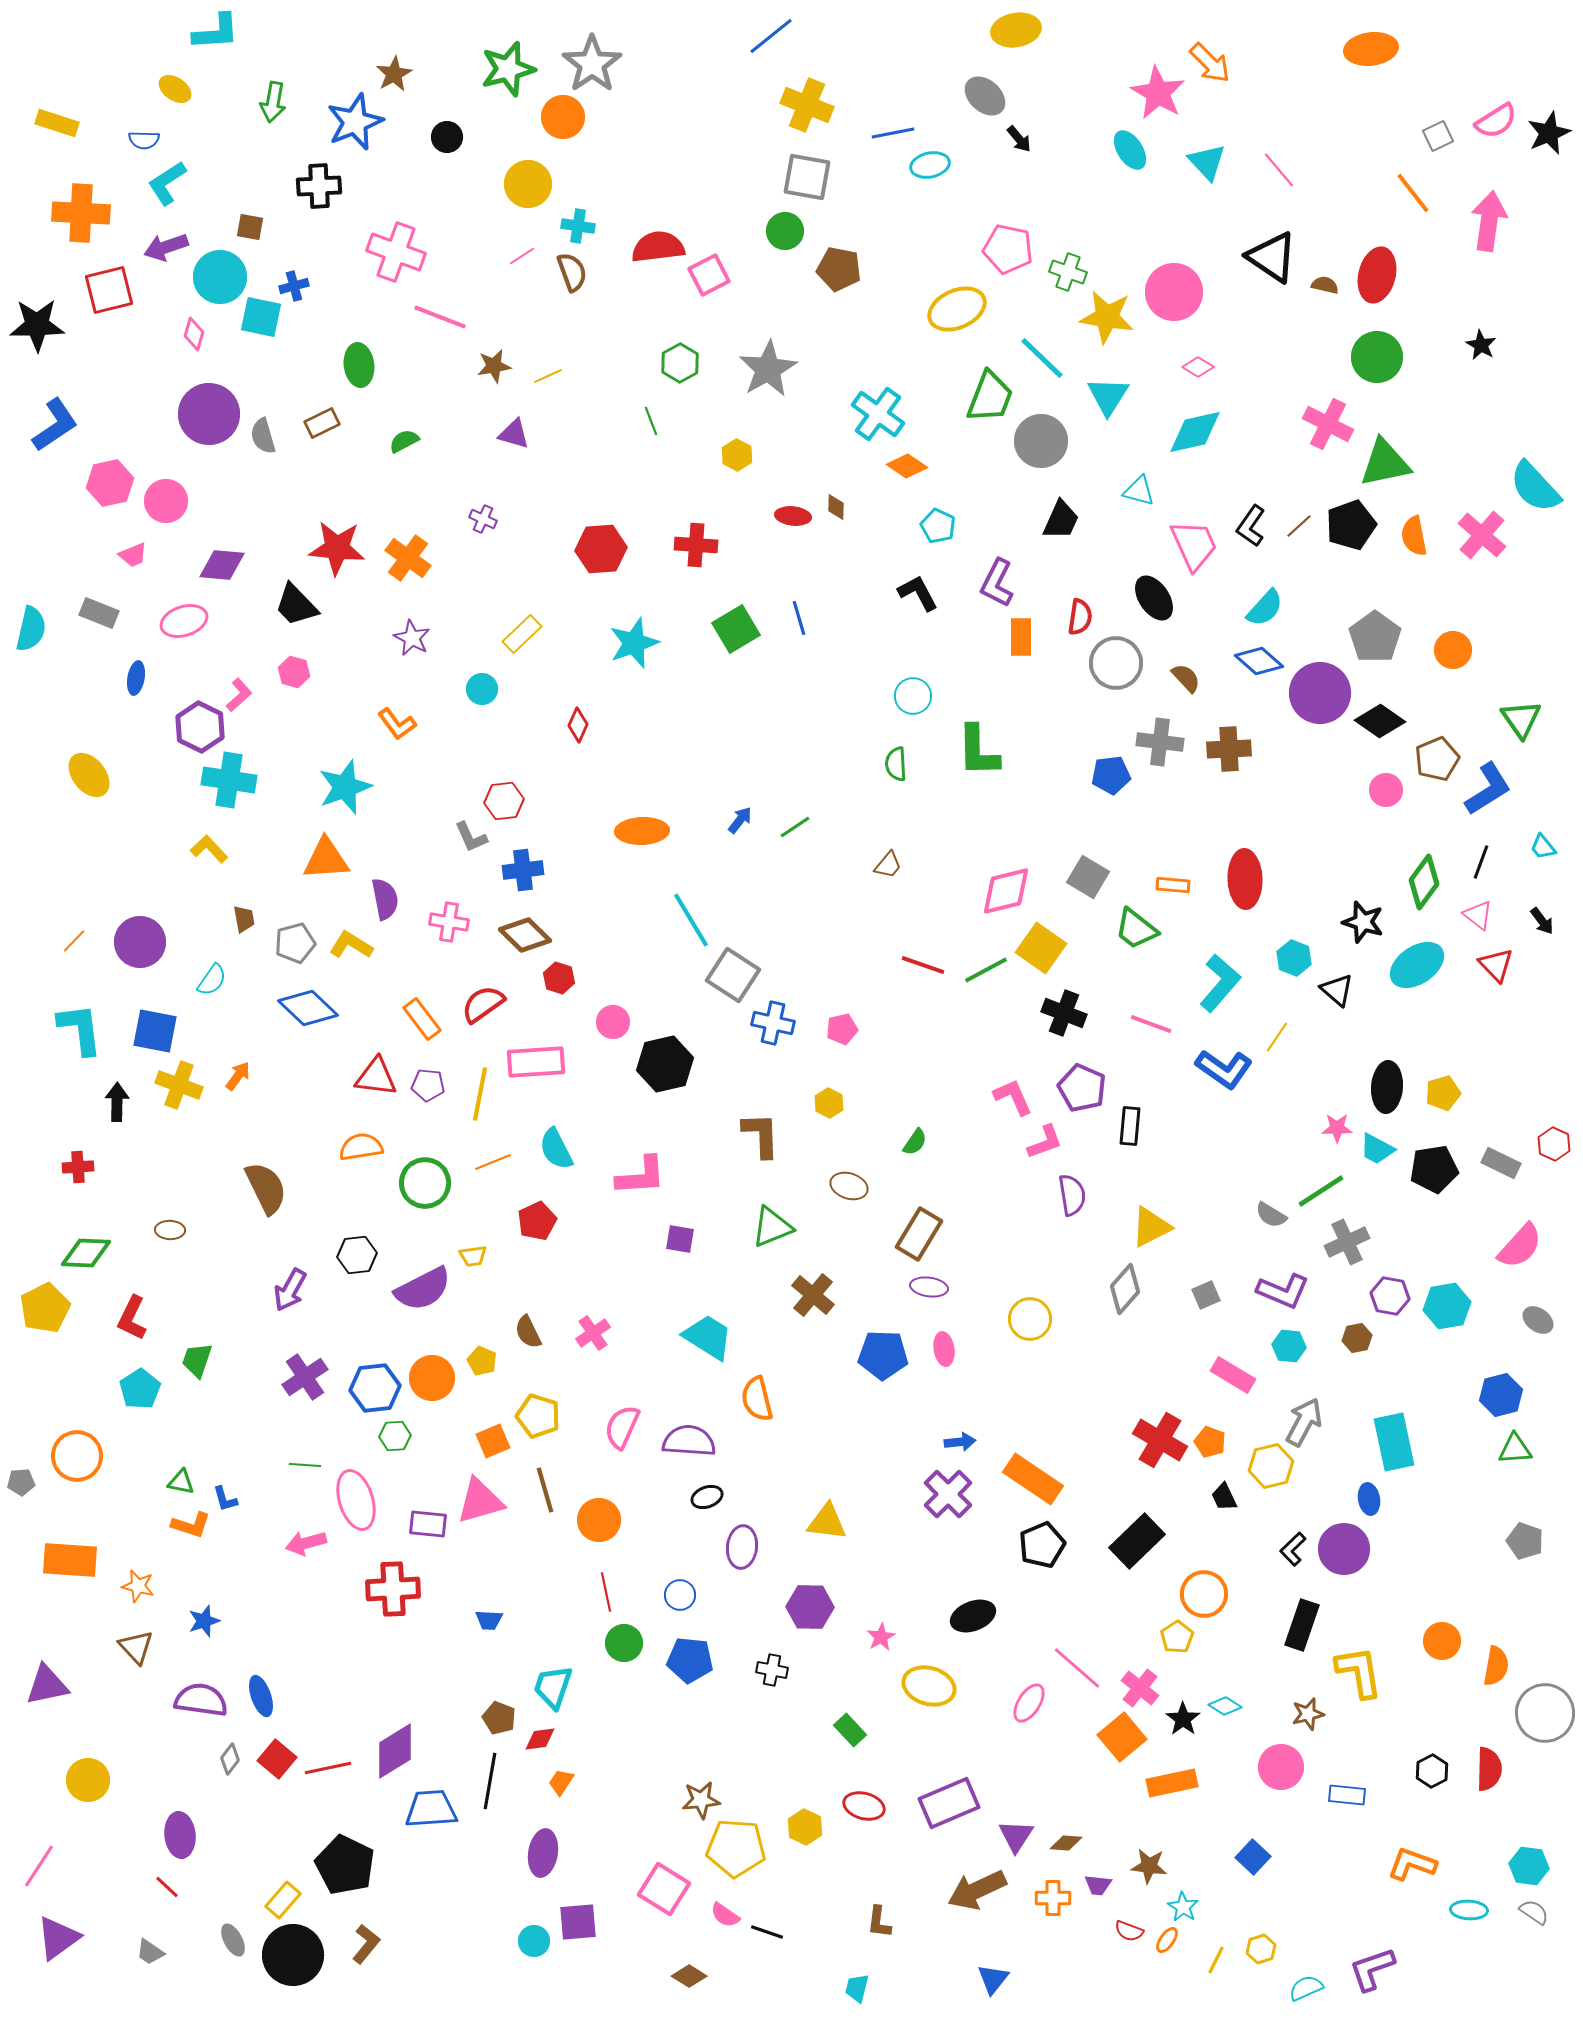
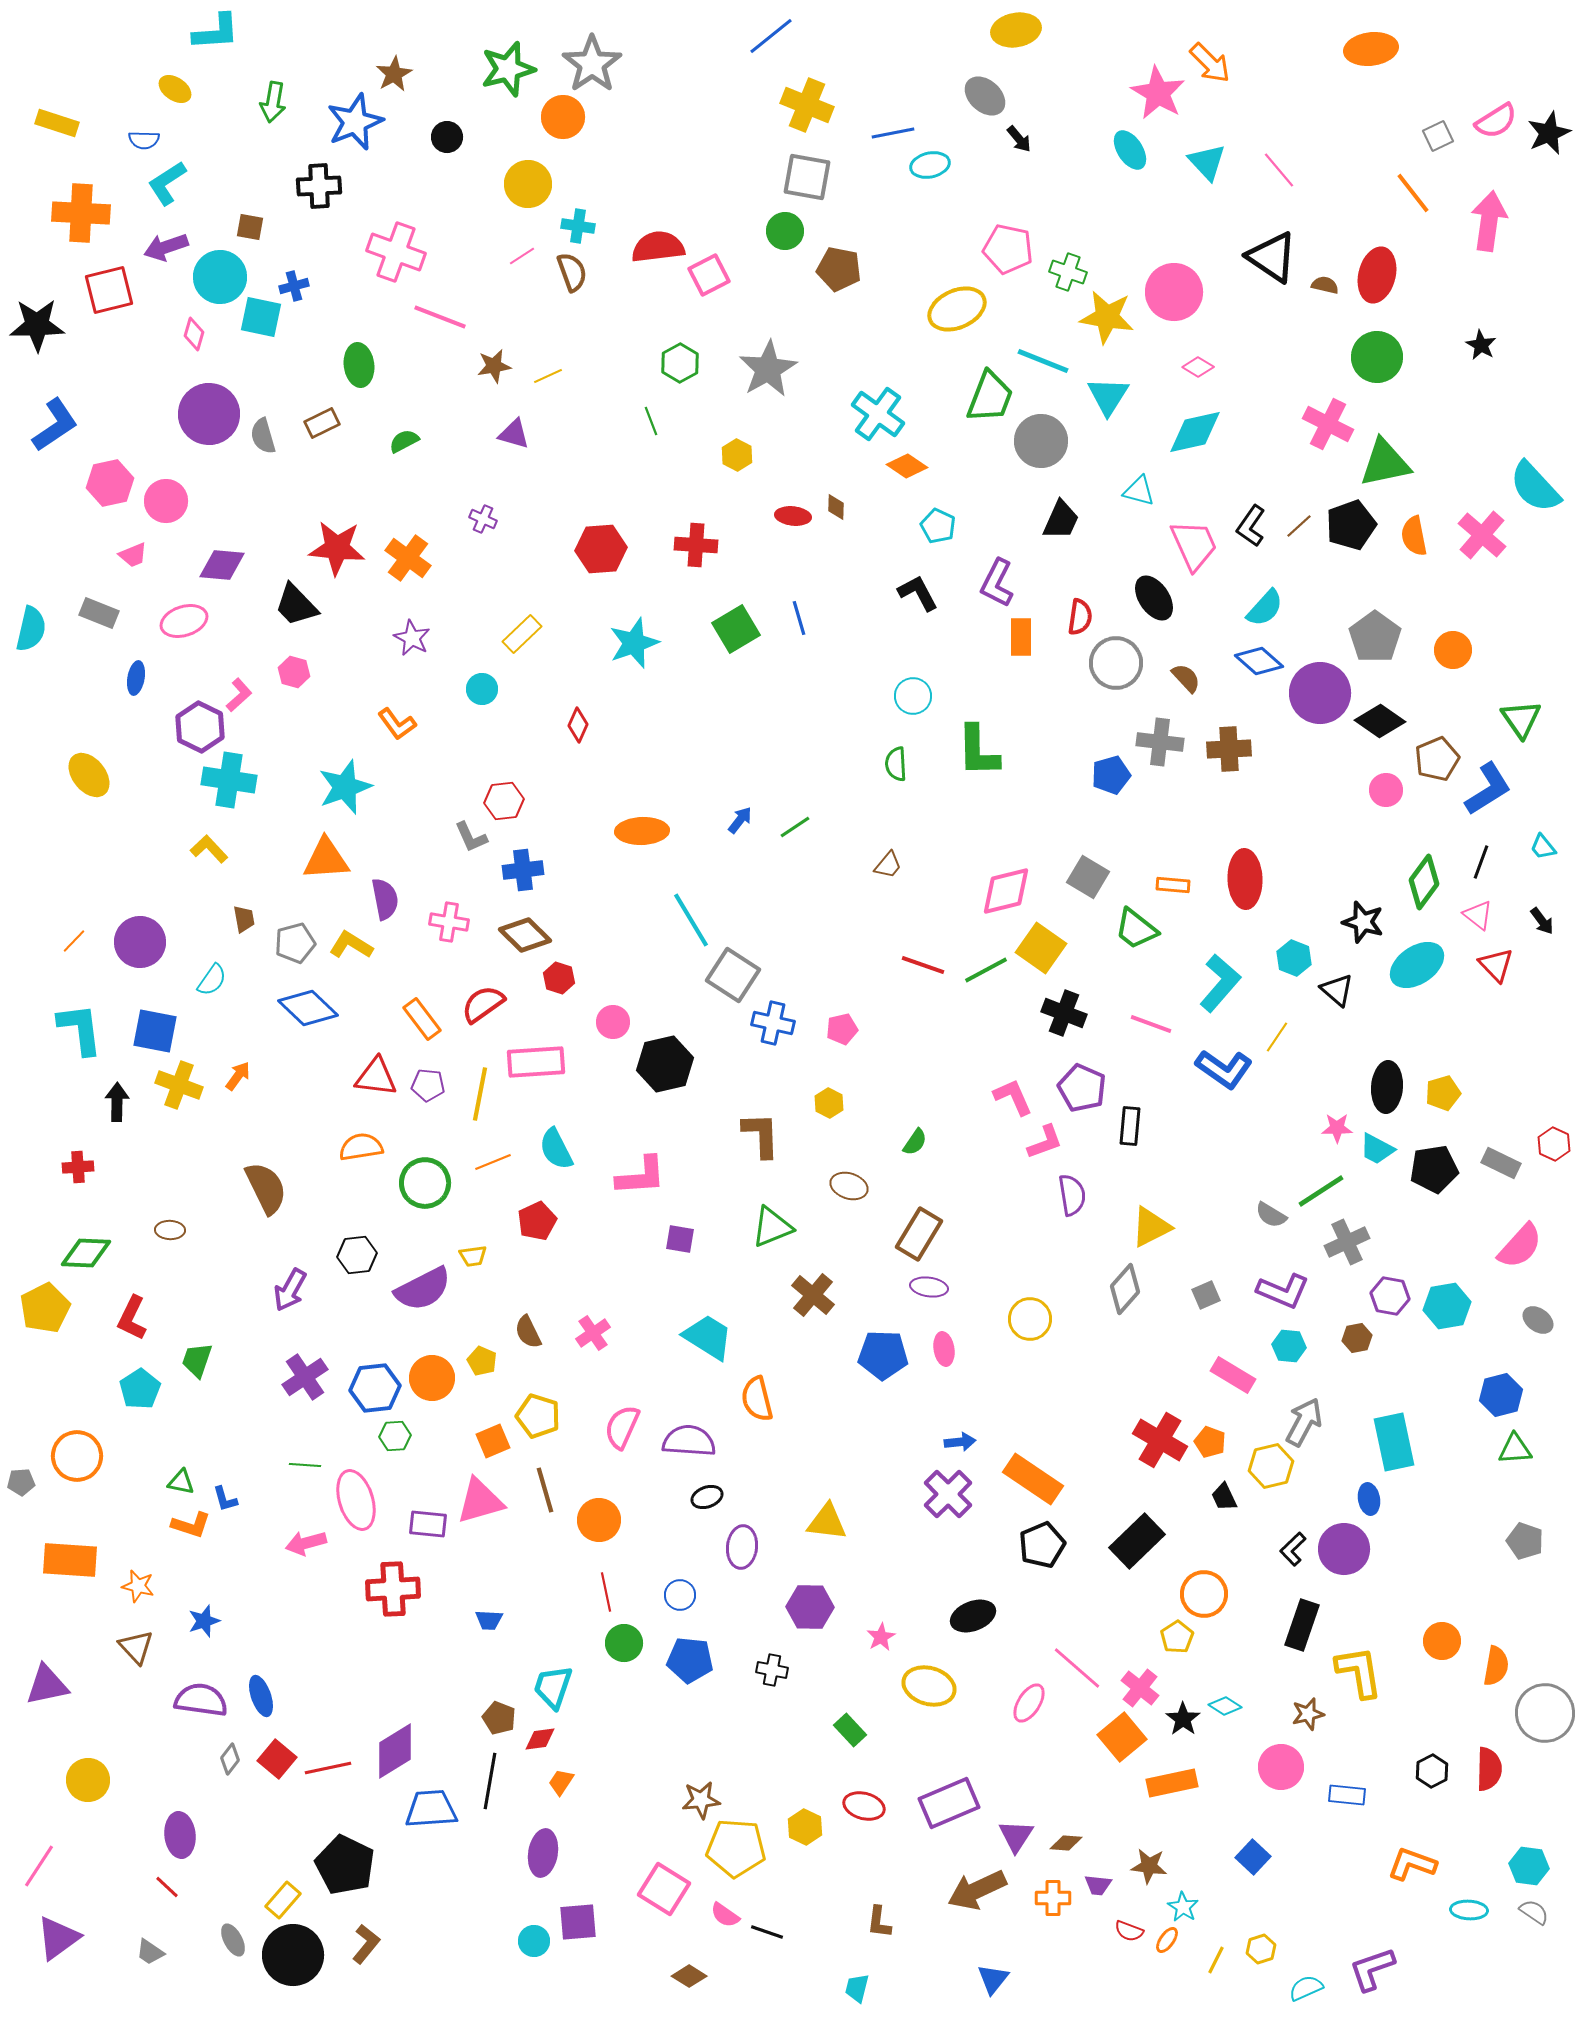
cyan line at (1042, 358): moved 1 px right, 3 px down; rotated 22 degrees counterclockwise
blue pentagon at (1111, 775): rotated 9 degrees counterclockwise
